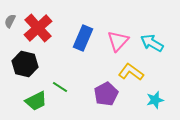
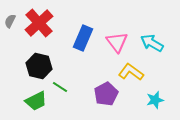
red cross: moved 1 px right, 5 px up
pink triangle: moved 1 px left, 1 px down; rotated 20 degrees counterclockwise
black hexagon: moved 14 px right, 2 px down
